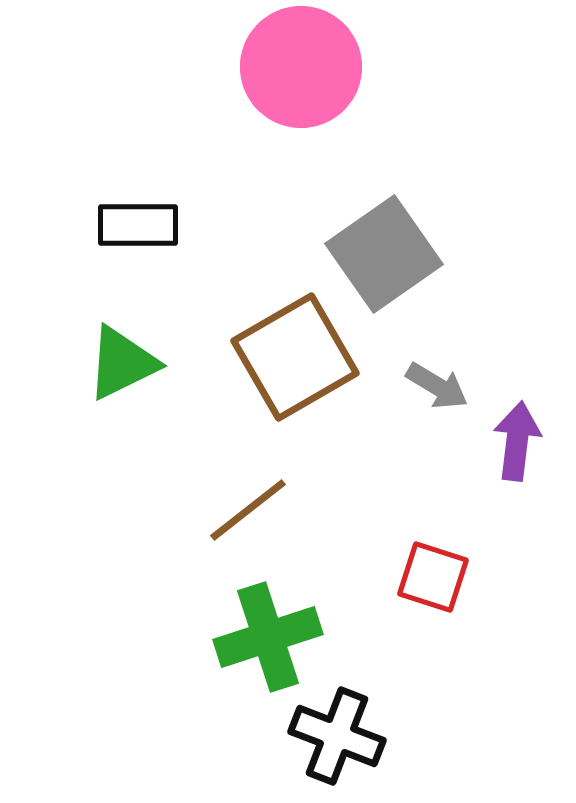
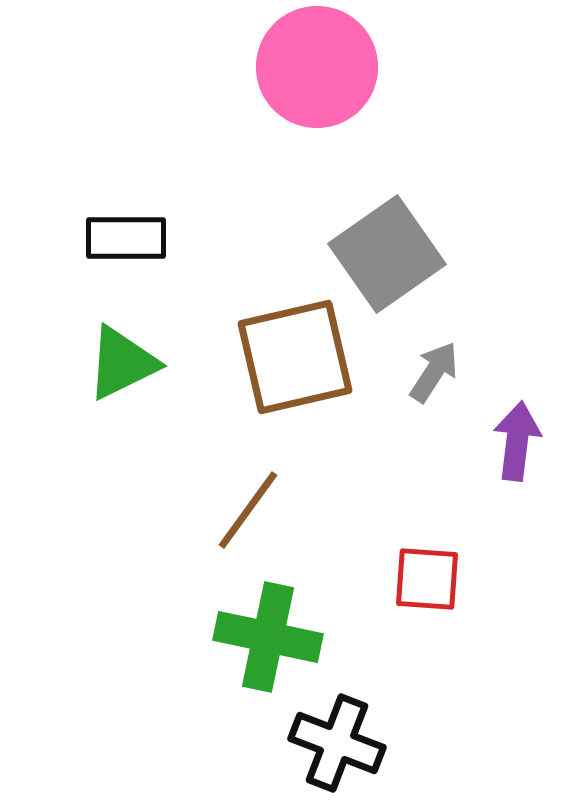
pink circle: moved 16 px right
black rectangle: moved 12 px left, 13 px down
gray square: moved 3 px right
brown square: rotated 17 degrees clockwise
gray arrow: moved 3 px left, 14 px up; rotated 88 degrees counterclockwise
brown line: rotated 16 degrees counterclockwise
red square: moved 6 px left, 2 px down; rotated 14 degrees counterclockwise
green cross: rotated 30 degrees clockwise
black cross: moved 7 px down
